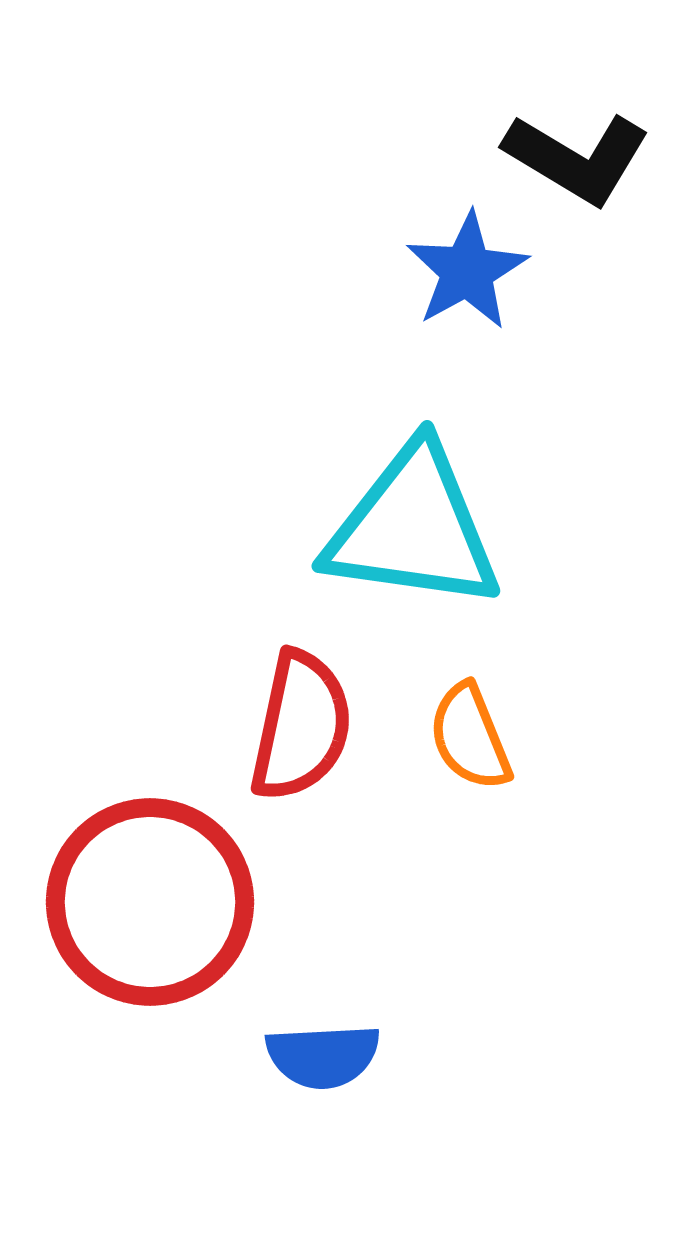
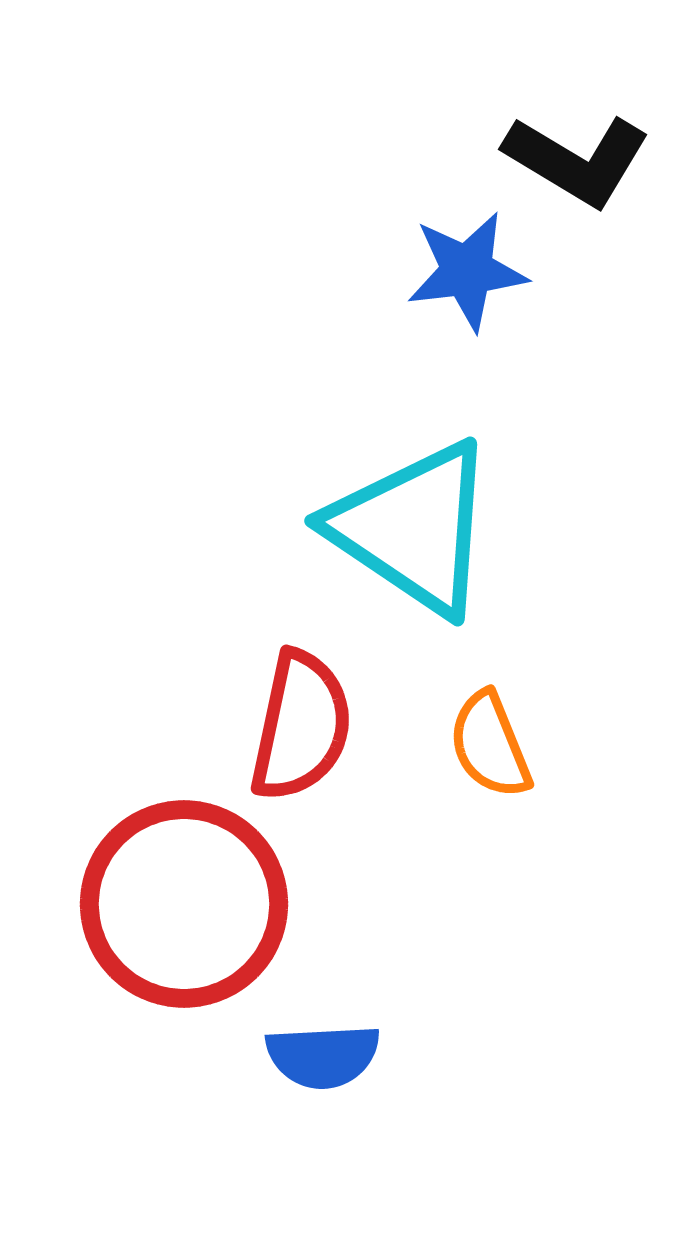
black L-shape: moved 2 px down
blue star: rotated 22 degrees clockwise
cyan triangle: rotated 26 degrees clockwise
orange semicircle: moved 20 px right, 8 px down
red circle: moved 34 px right, 2 px down
